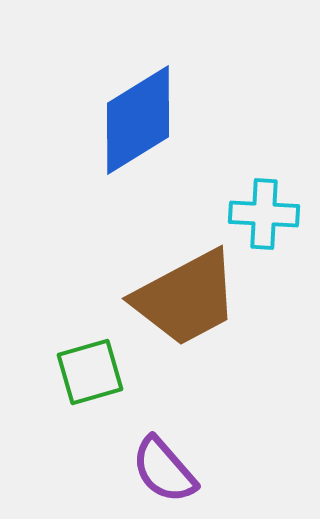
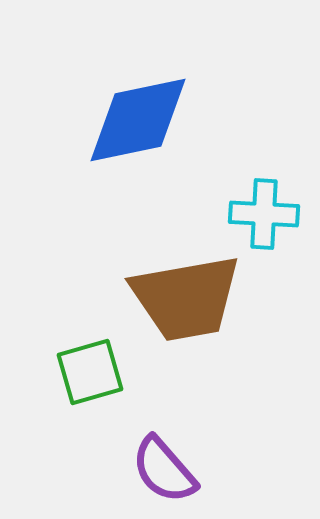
blue diamond: rotated 20 degrees clockwise
brown trapezoid: rotated 18 degrees clockwise
